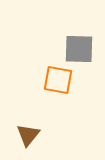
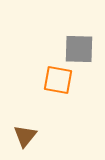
brown triangle: moved 3 px left, 1 px down
